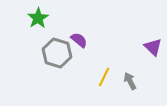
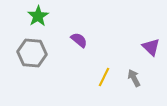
green star: moved 2 px up
purple triangle: moved 2 px left
gray hexagon: moved 25 px left; rotated 12 degrees counterclockwise
gray arrow: moved 4 px right, 3 px up
